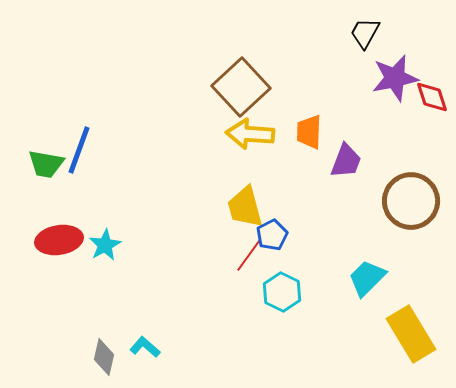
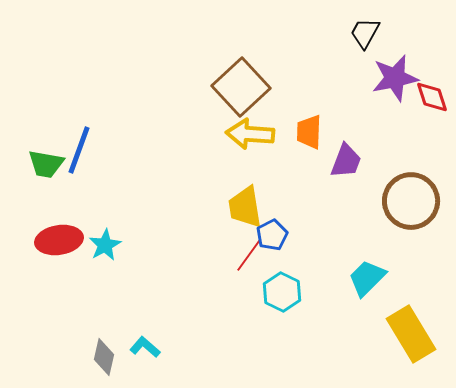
yellow trapezoid: rotated 6 degrees clockwise
